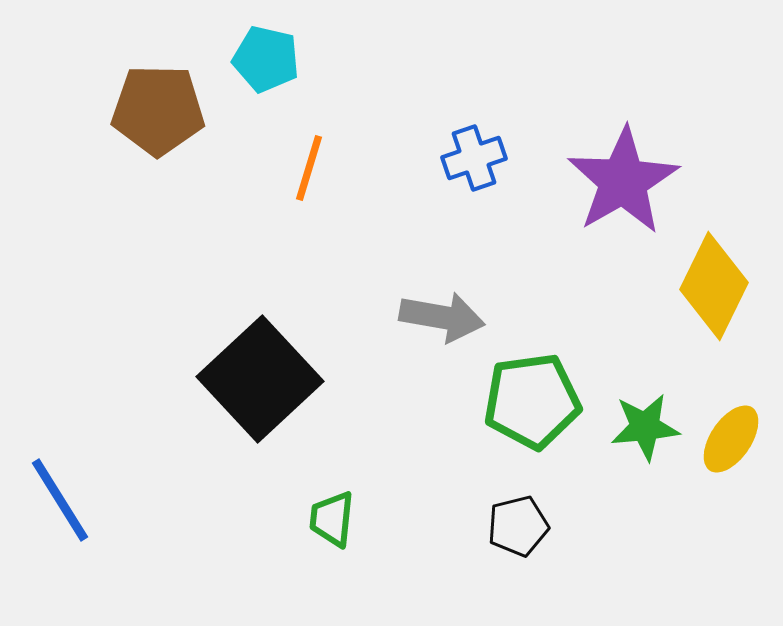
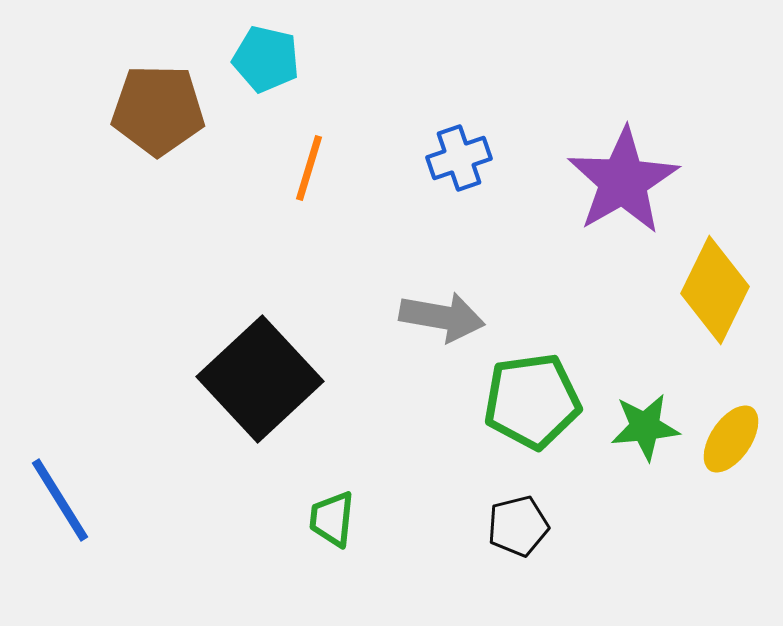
blue cross: moved 15 px left
yellow diamond: moved 1 px right, 4 px down
